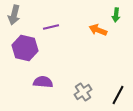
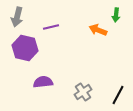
gray arrow: moved 3 px right, 2 px down
purple semicircle: rotated 12 degrees counterclockwise
